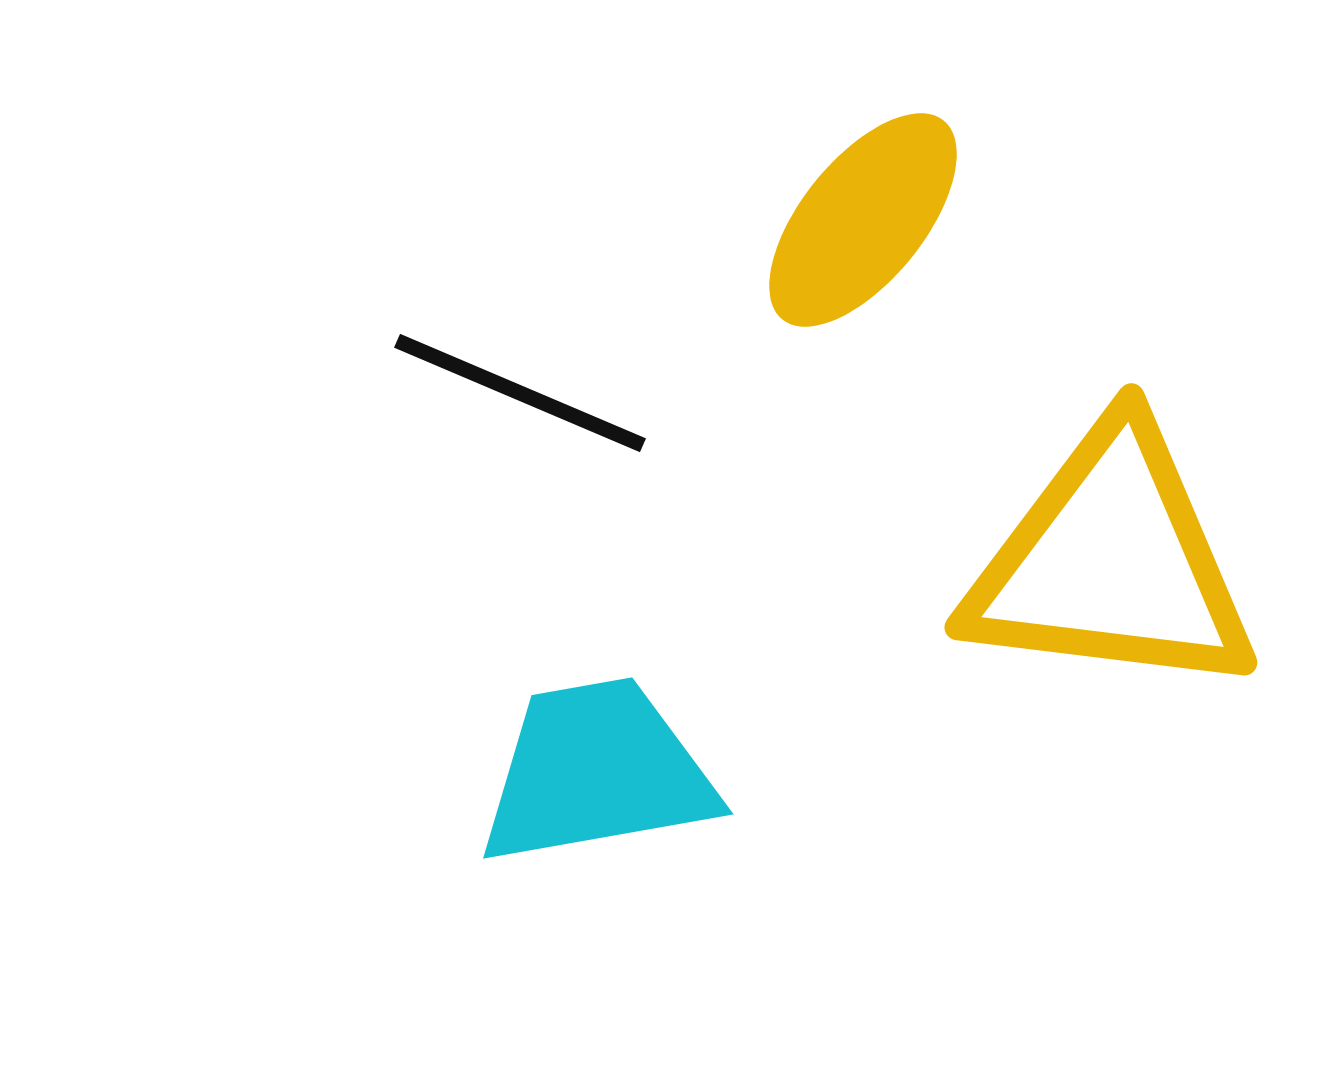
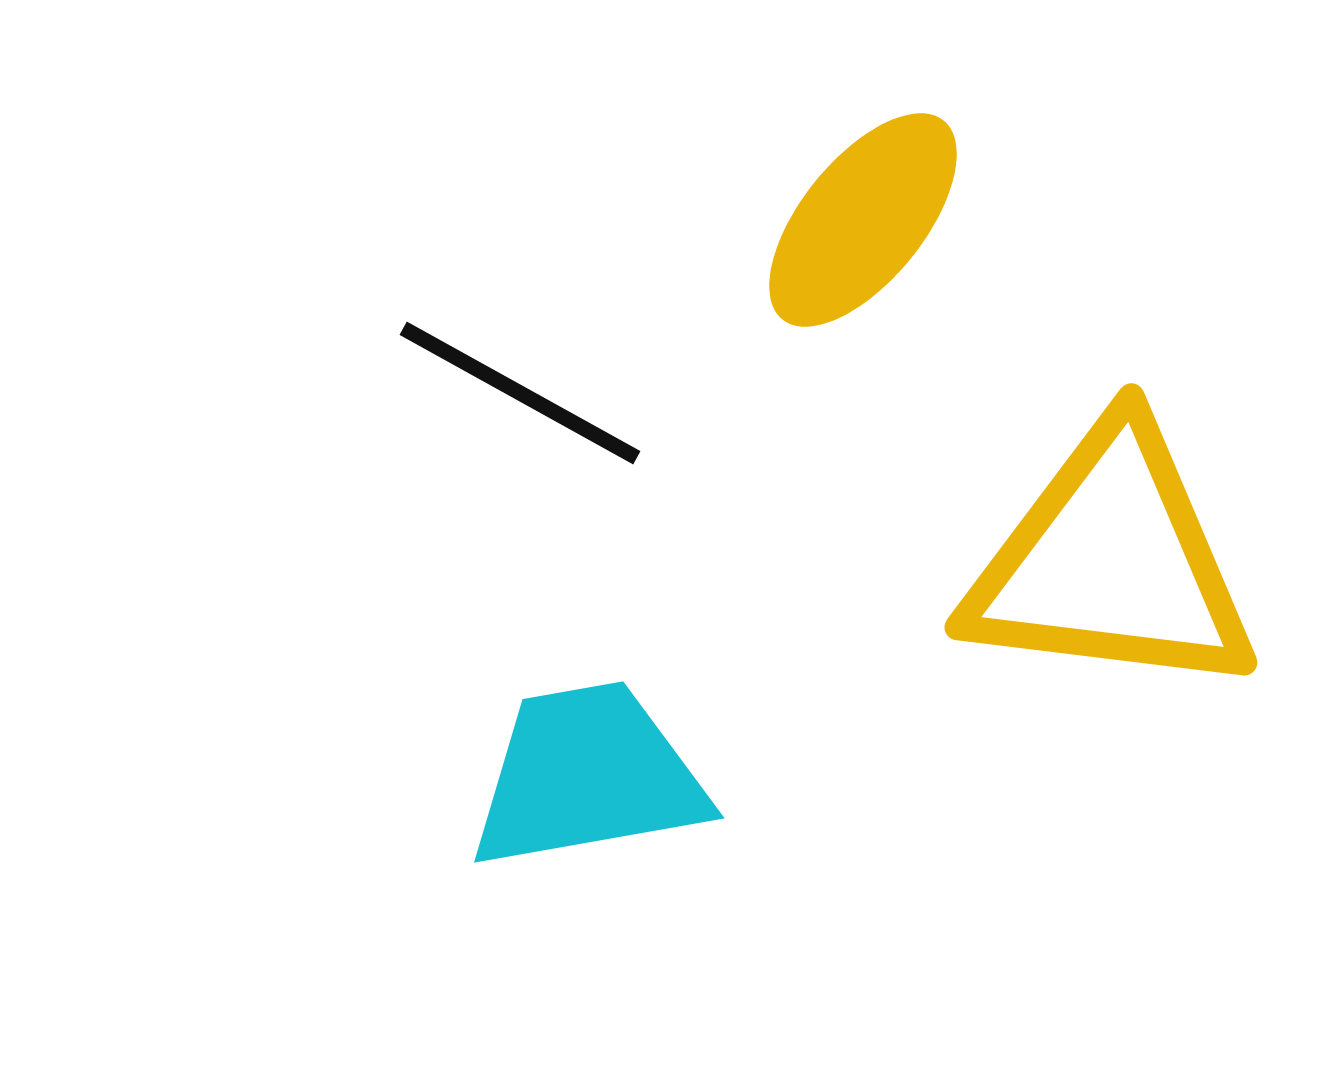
black line: rotated 6 degrees clockwise
cyan trapezoid: moved 9 px left, 4 px down
